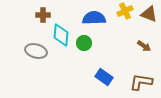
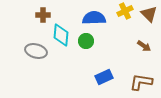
brown triangle: rotated 24 degrees clockwise
green circle: moved 2 px right, 2 px up
blue rectangle: rotated 60 degrees counterclockwise
